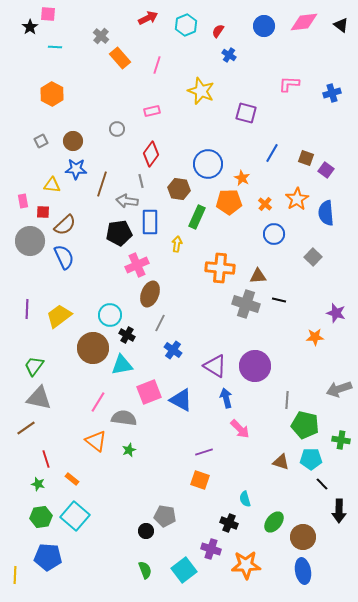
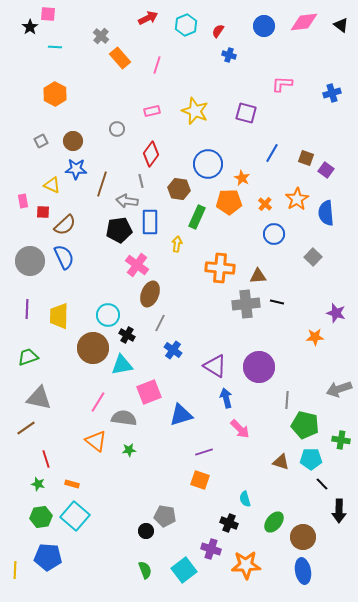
blue cross at (229, 55): rotated 16 degrees counterclockwise
pink L-shape at (289, 84): moved 7 px left
yellow star at (201, 91): moved 6 px left, 20 px down
orange hexagon at (52, 94): moved 3 px right
yellow triangle at (52, 185): rotated 18 degrees clockwise
black pentagon at (119, 233): moved 3 px up
gray circle at (30, 241): moved 20 px down
pink cross at (137, 265): rotated 30 degrees counterclockwise
black line at (279, 300): moved 2 px left, 2 px down
gray cross at (246, 304): rotated 24 degrees counterclockwise
cyan circle at (110, 315): moved 2 px left
yellow trapezoid at (59, 316): rotated 52 degrees counterclockwise
green trapezoid at (34, 366): moved 6 px left, 9 px up; rotated 35 degrees clockwise
purple circle at (255, 366): moved 4 px right, 1 px down
blue triangle at (181, 400): moved 15 px down; rotated 45 degrees counterclockwise
green star at (129, 450): rotated 16 degrees clockwise
orange rectangle at (72, 479): moved 5 px down; rotated 24 degrees counterclockwise
yellow line at (15, 575): moved 5 px up
